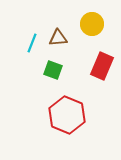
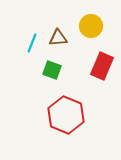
yellow circle: moved 1 px left, 2 px down
green square: moved 1 px left
red hexagon: moved 1 px left
